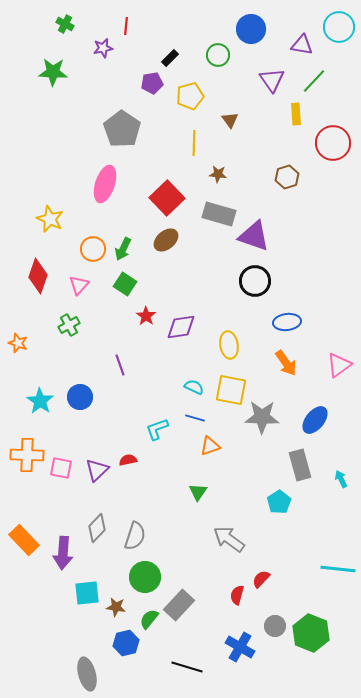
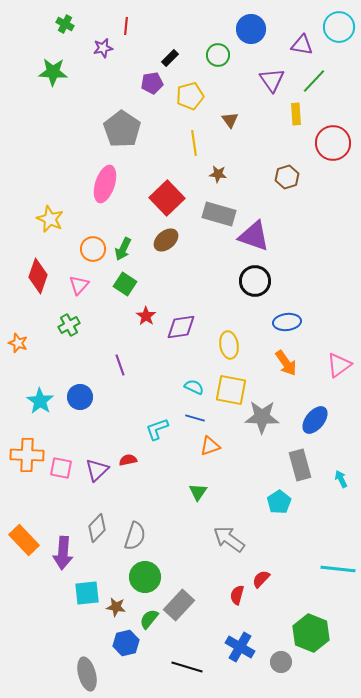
yellow line at (194, 143): rotated 10 degrees counterclockwise
gray circle at (275, 626): moved 6 px right, 36 px down
